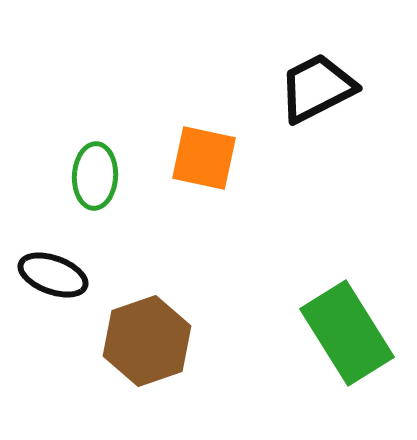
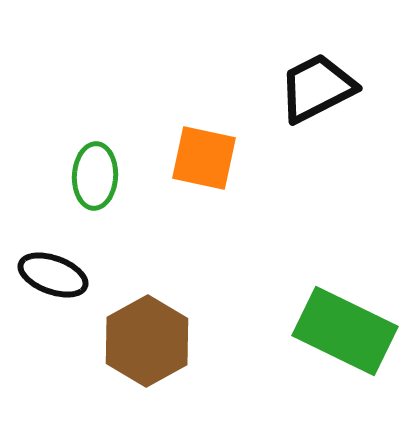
green rectangle: moved 2 px left, 2 px up; rotated 32 degrees counterclockwise
brown hexagon: rotated 10 degrees counterclockwise
